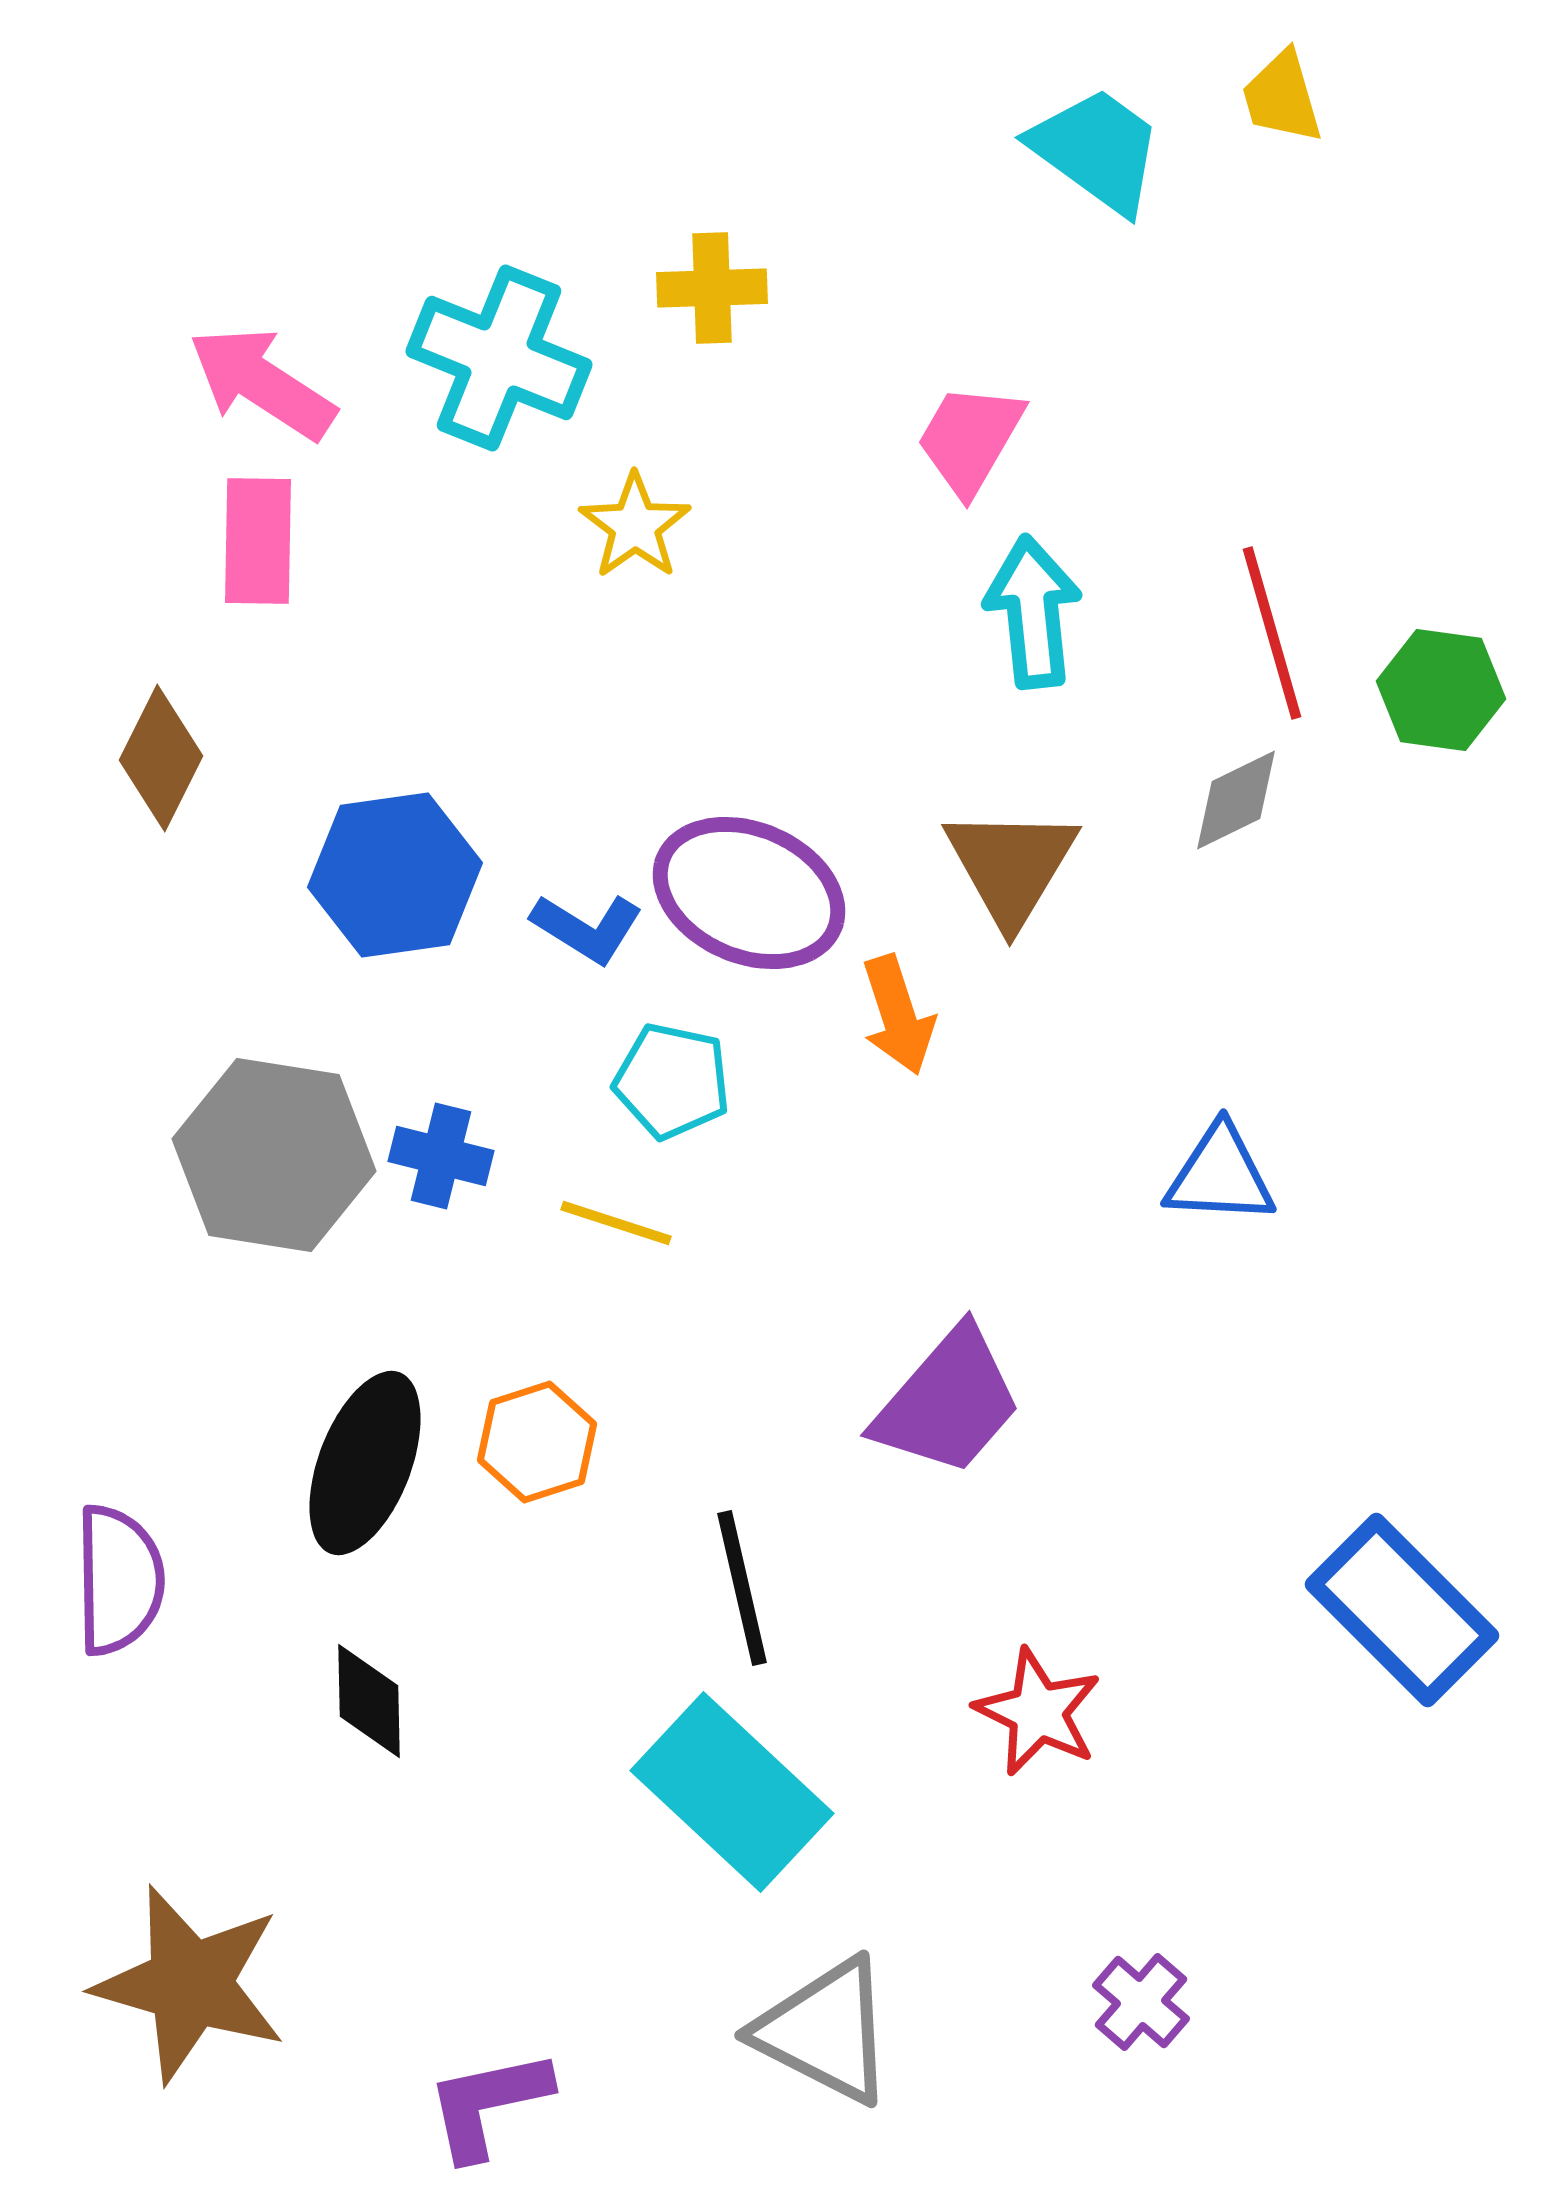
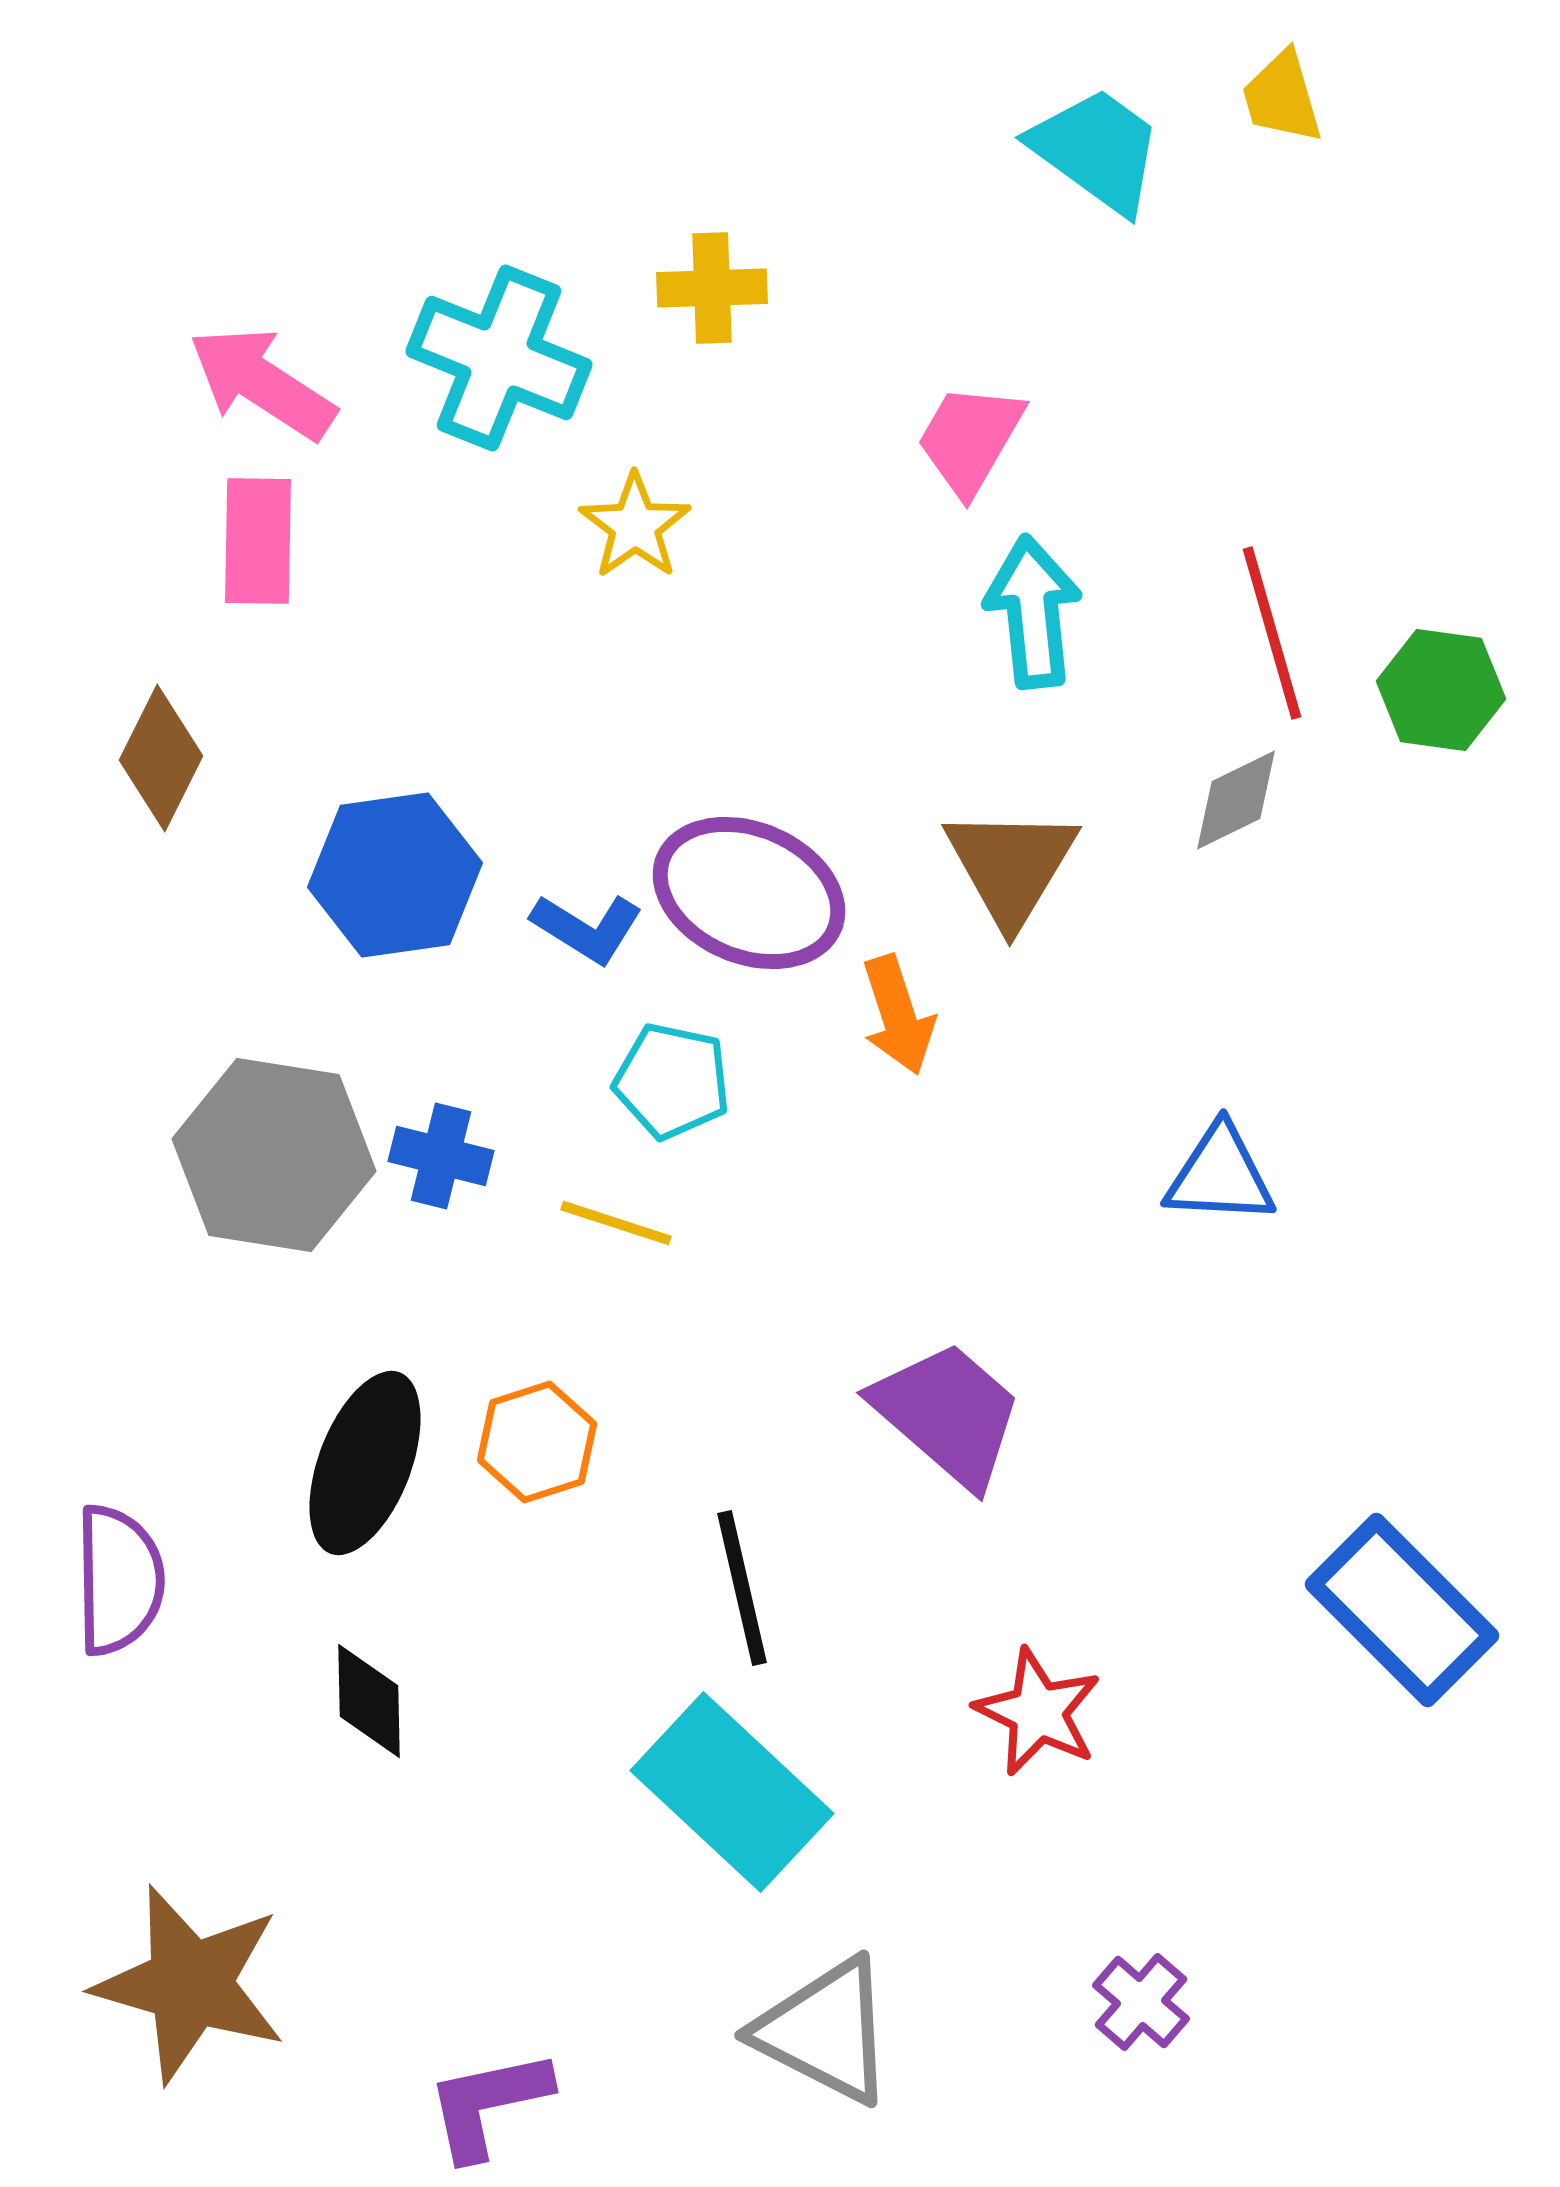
purple trapezoid: moved 12 px down; rotated 90 degrees counterclockwise
